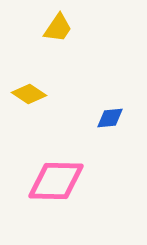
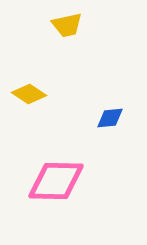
yellow trapezoid: moved 9 px right, 3 px up; rotated 44 degrees clockwise
